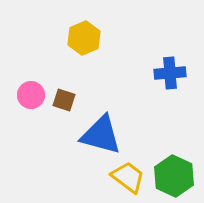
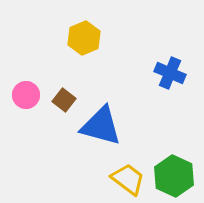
blue cross: rotated 28 degrees clockwise
pink circle: moved 5 px left
brown square: rotated 20 degrees clockwise
blue triangle: moved 9 px up
yellow trapezoid: moved 2 px down
